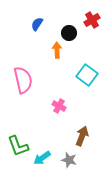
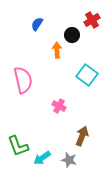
black circle: moved 3 px right, 2 px down
